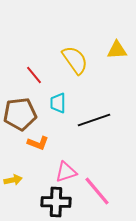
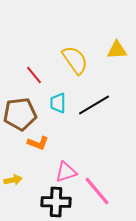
black line: moved 15 px up; rotated 12 degrees counterclockwise
